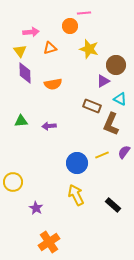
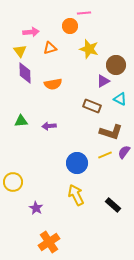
brown L-shape: moved 8 px down; rotated 95 degrees counterclockwise
yellow line: moved 3 px right
